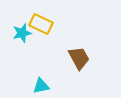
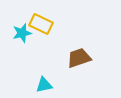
brown trapezoid: rotated 80 degrees counterclockwise
cyan triangle: moved 3 px right, 1 px up
